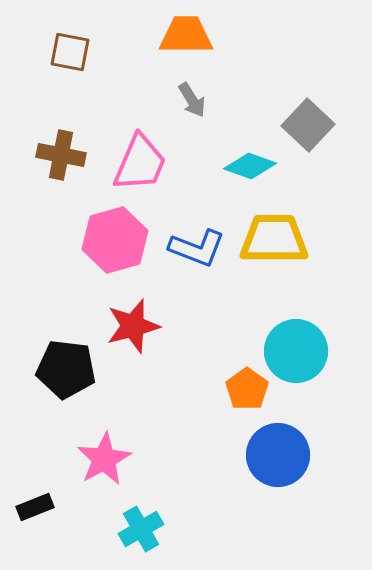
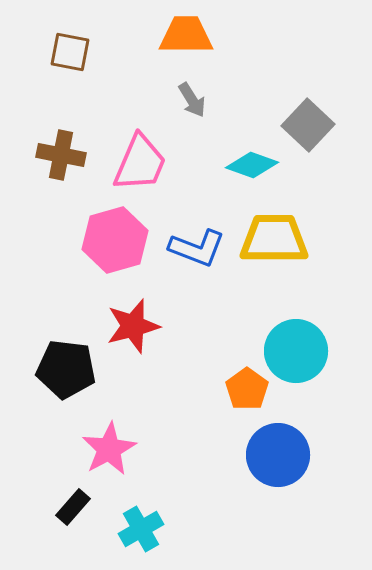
cyan diamond: moved 2 px right, 1 px up
pink star: moved 5 px right, 10 px up
black rectangle: moved 38 px right; rotated 27 degrees counterclockwise
